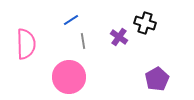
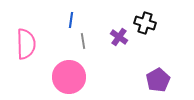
blue line: rotated 49 degrees counterclockwise
purple pentagon: moved 1 px right, 1 px down
